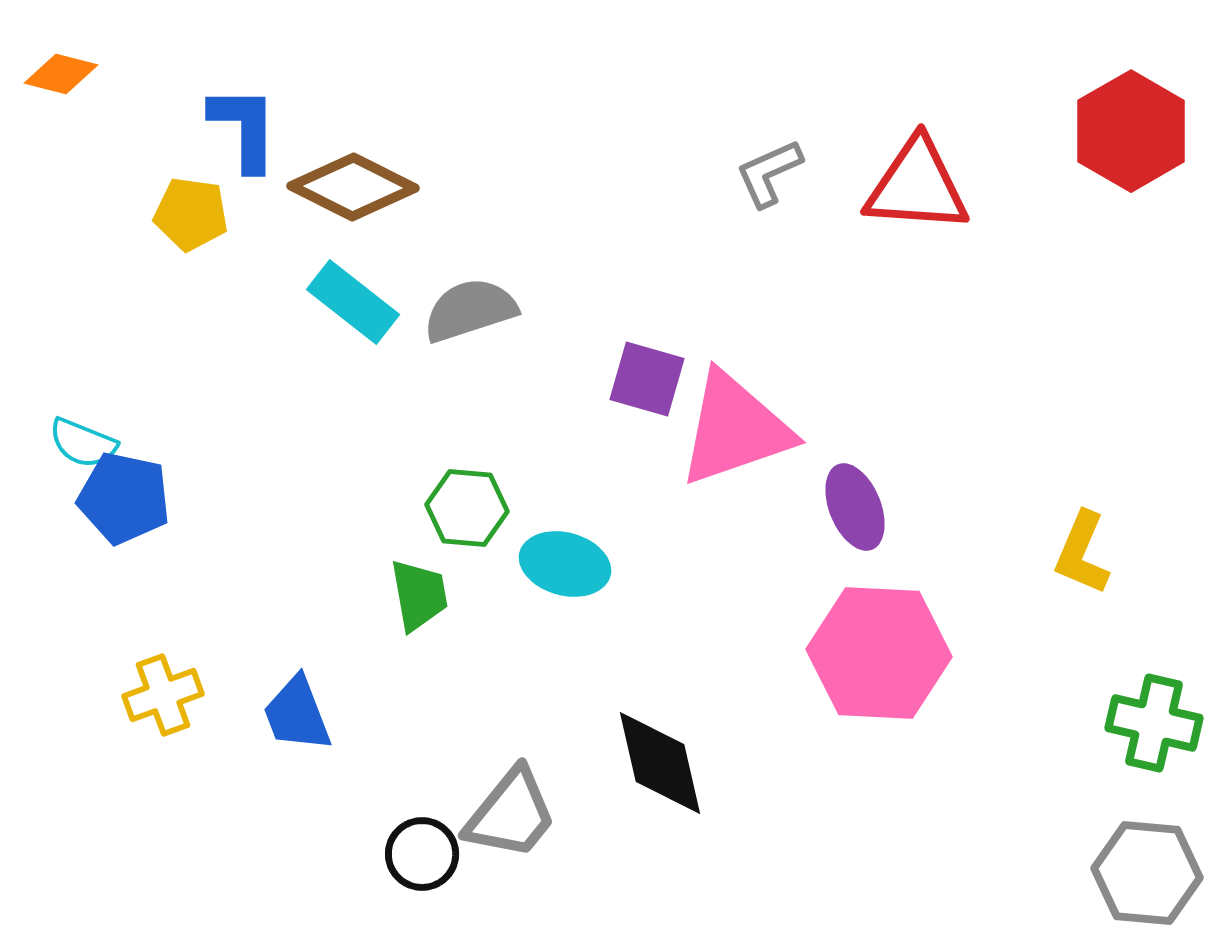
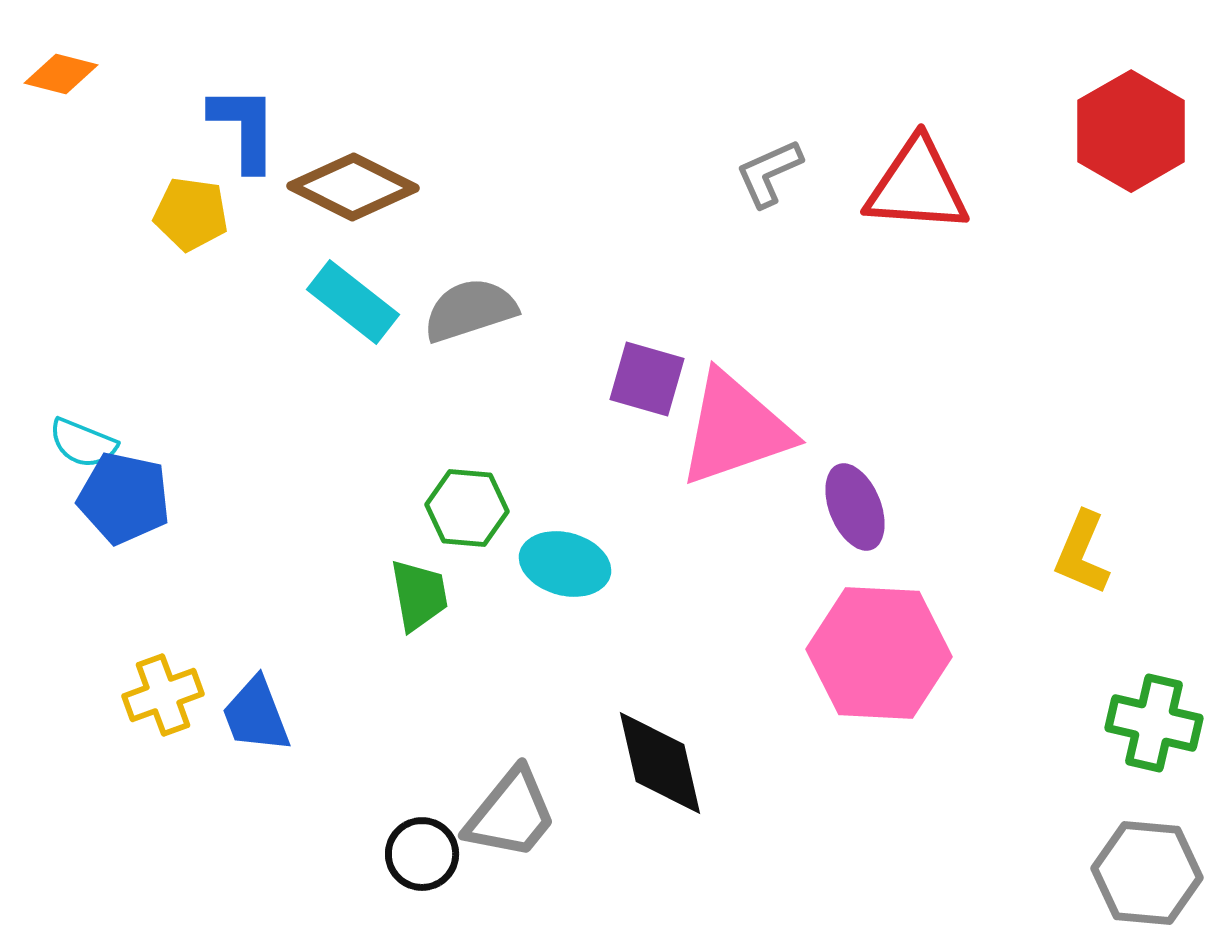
blue trapezoid: moved 41 px left, 1 px down
